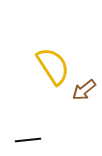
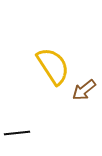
black line: moved 11 px left, 7 px up
